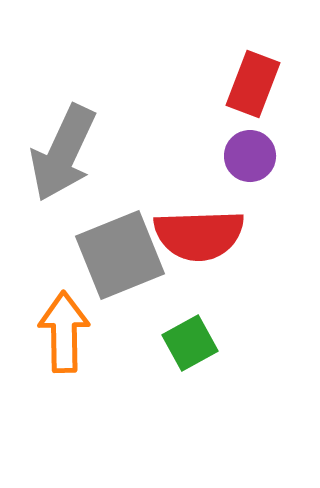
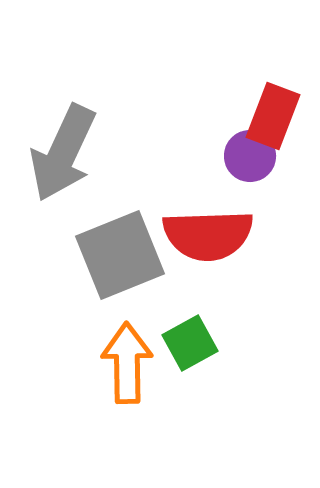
red rectangle: moved 20 px right, 32 px down
red semicircle: moved 9 px right
orange arrow: moved 63 px right, 31 px down
